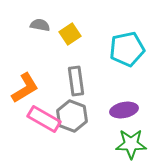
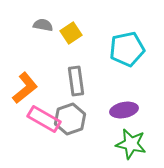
gray semicircle: moved 3 px right
yellow square: moved 1 px right, 1 px up
orange L-shape: rotated 8 degrees counterclockwise
gray hexagon: moved 2 px left, 3 px down; rotated 20 degrees clockwise
green star: rotated 12 degrees clockwise
